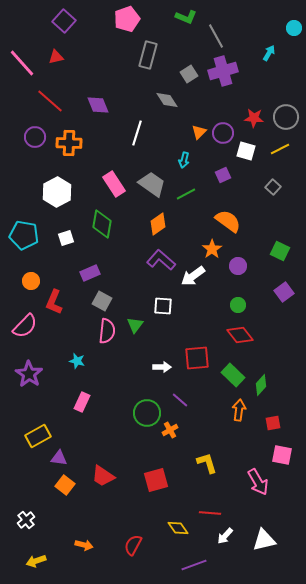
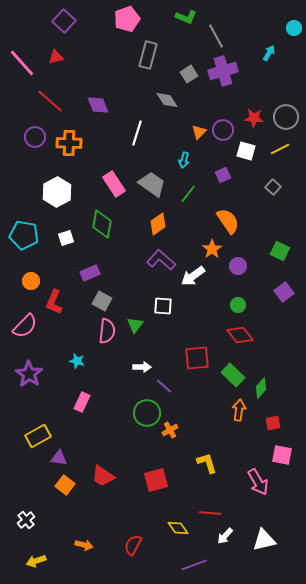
purple circle at (223, 133): moved 3 px up
green line at (186, 194): moved 2 px right; rotated 24 degrees counterclockwise
orange semicircle at (228, 221): rotated 20 degrees clockwise
white arrow at (162, 367): moved 20 px left
green diamond at (261, 385): moved 3 px down
purple line at (180, 400): moved 16 px left, 14 px up
